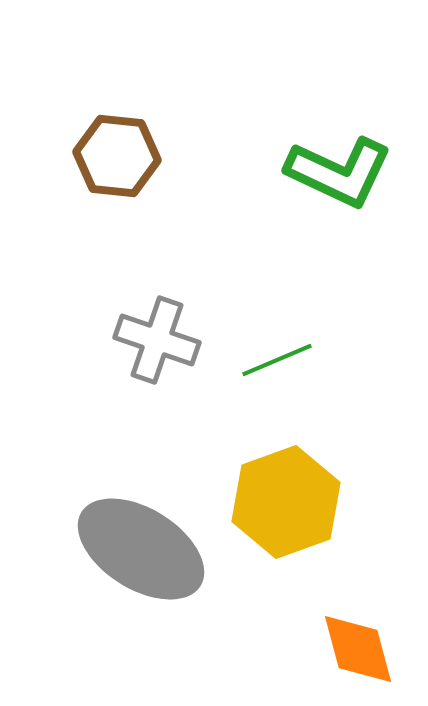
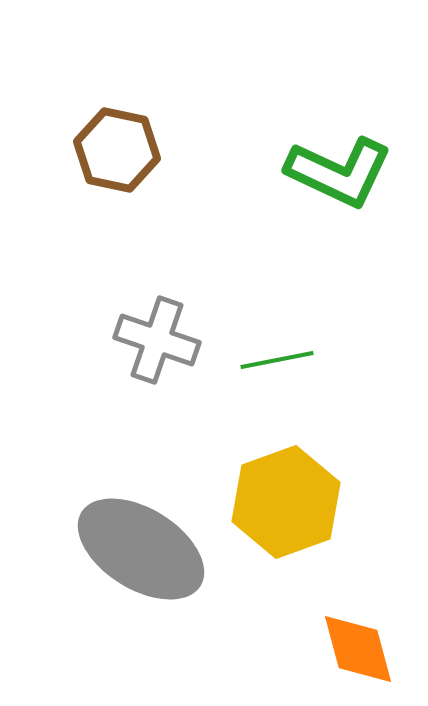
brown hexagon: moved 6 px up; rotated 6 degrees clockwise
green line: rotated 12 degrees clockwise
